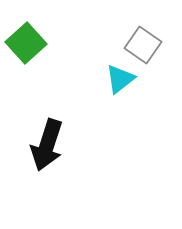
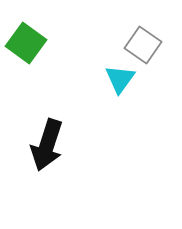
green square: rotated 12 degrees counterclockwise
cyan triangle: rotated 16 degrees counterclockwise
